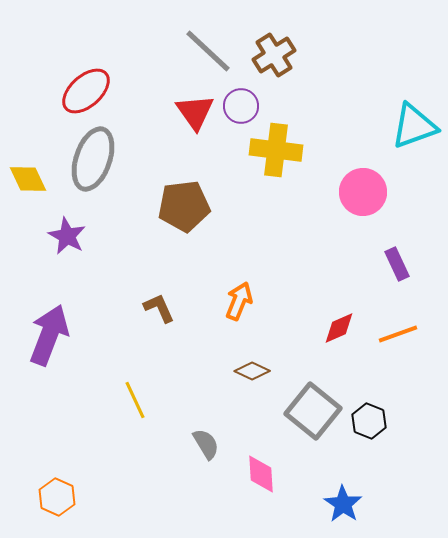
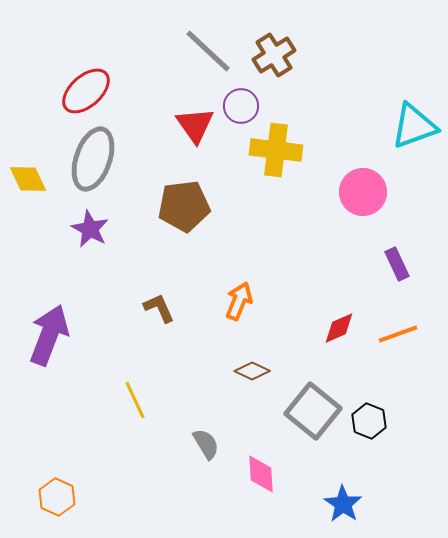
red triangle: moved 13 px down
purple star: moved 23 px right, 7 px up
